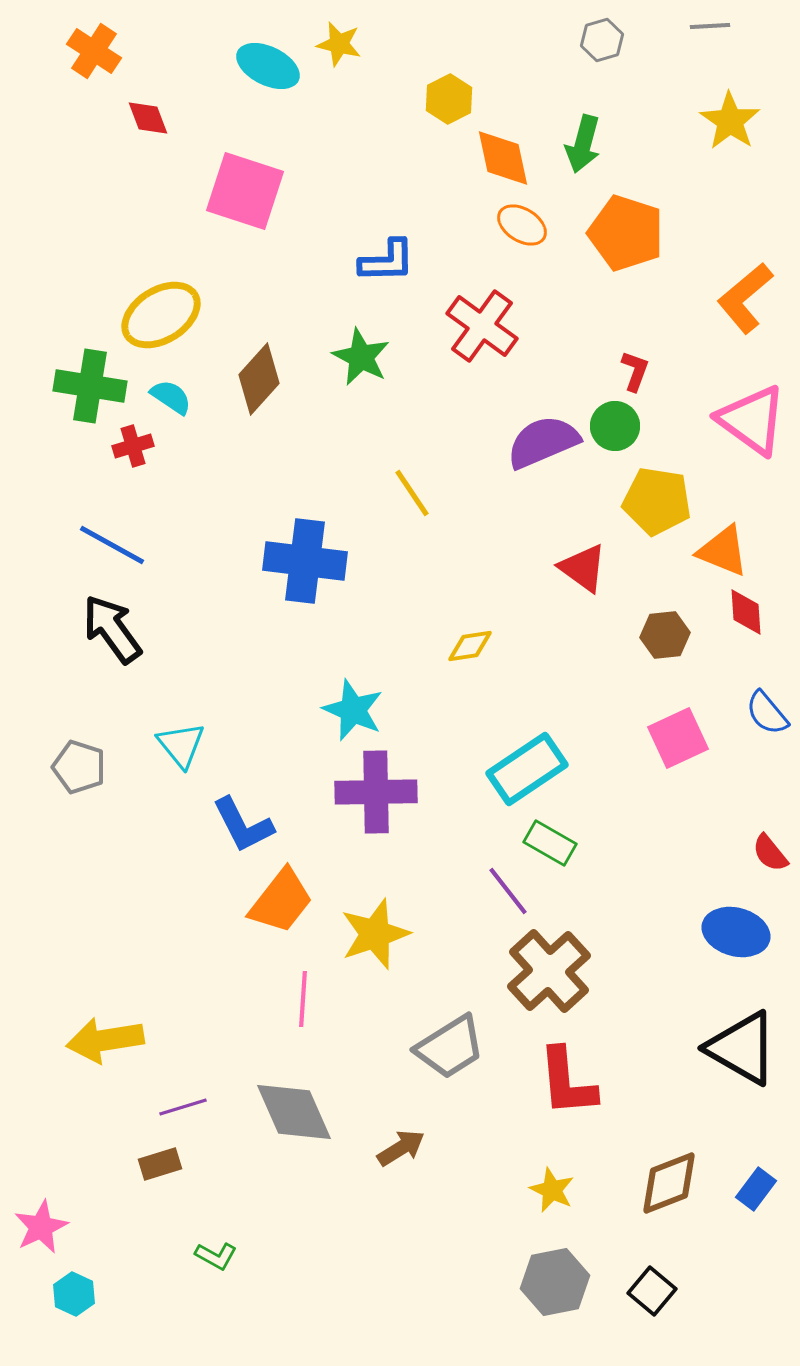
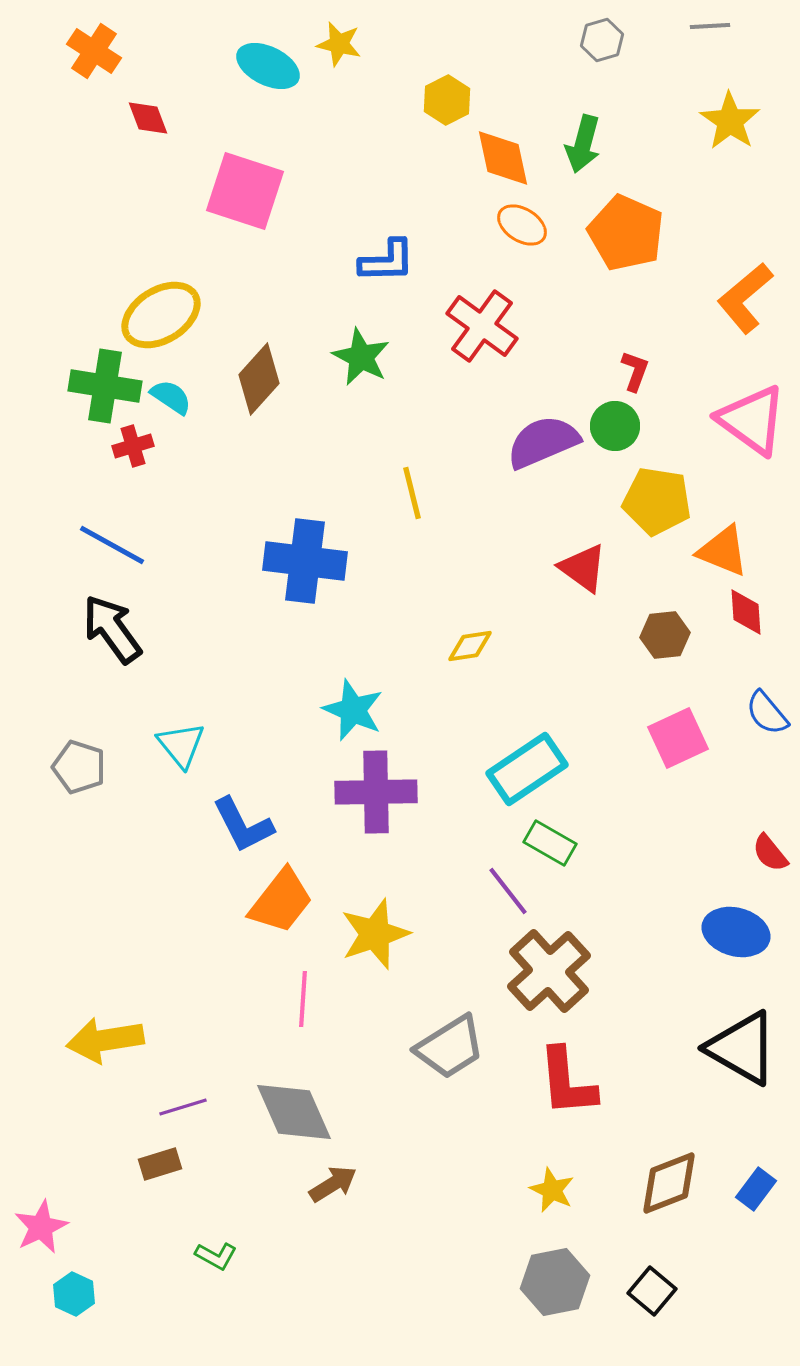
yellow hexagon at (449, 99): moved 2 px left, 1 px down
orange pentagon at (626, 233): rotated 6 degrees clockwise
green cross at (90, 386): moved 15 px right
yellow line at (412, 493): rotated 20 degrees clockwise
brown arrow at (401, 1148): moved 68 px left, 36 px down
